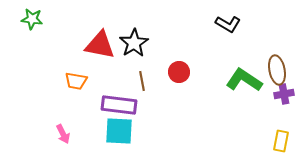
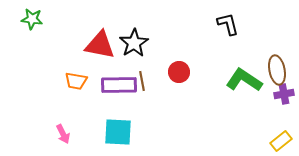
black L-shape: rotated 135 degrees counterclockwise
purple rectangle: moved 20 px up; rotated 8 degrees counterclockwise
cyan square: moved 1 px left, 1 px down
yellow rectangle: rotated 40 degrees clockwise
